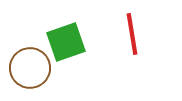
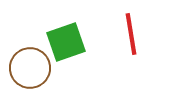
red line: moved 1 px left
